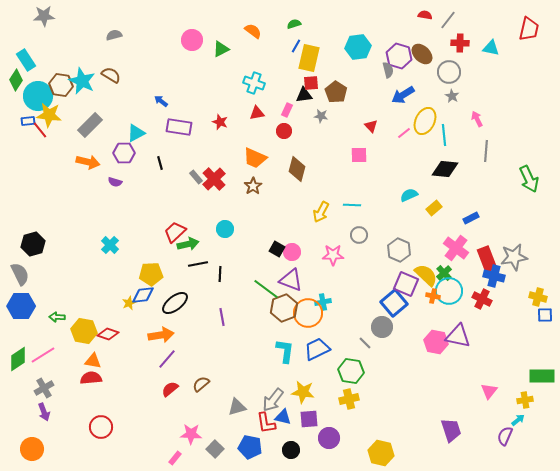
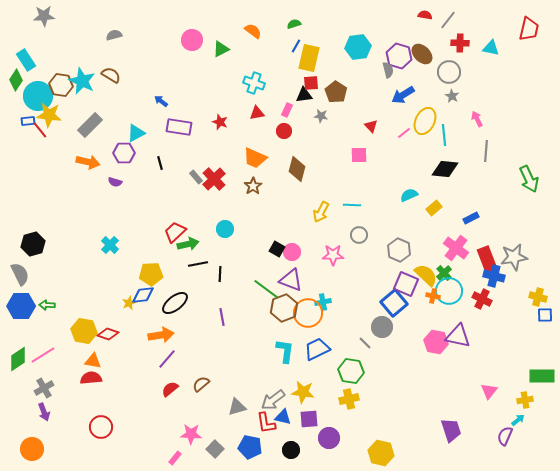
green arrow at (57, 317): moved 10 px left, 12 px up
gray arrow at (273, 400): rotated 15 degrees clockwise
